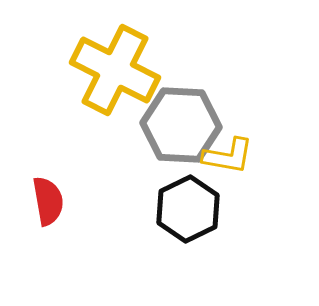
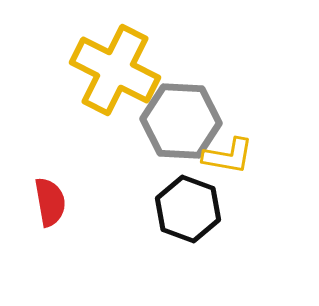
gray hexagon: moved 4 px up
red semicircle: moved 2 px right, 1 px down
black hexagon: rotated 14 degrees counterclockwise
